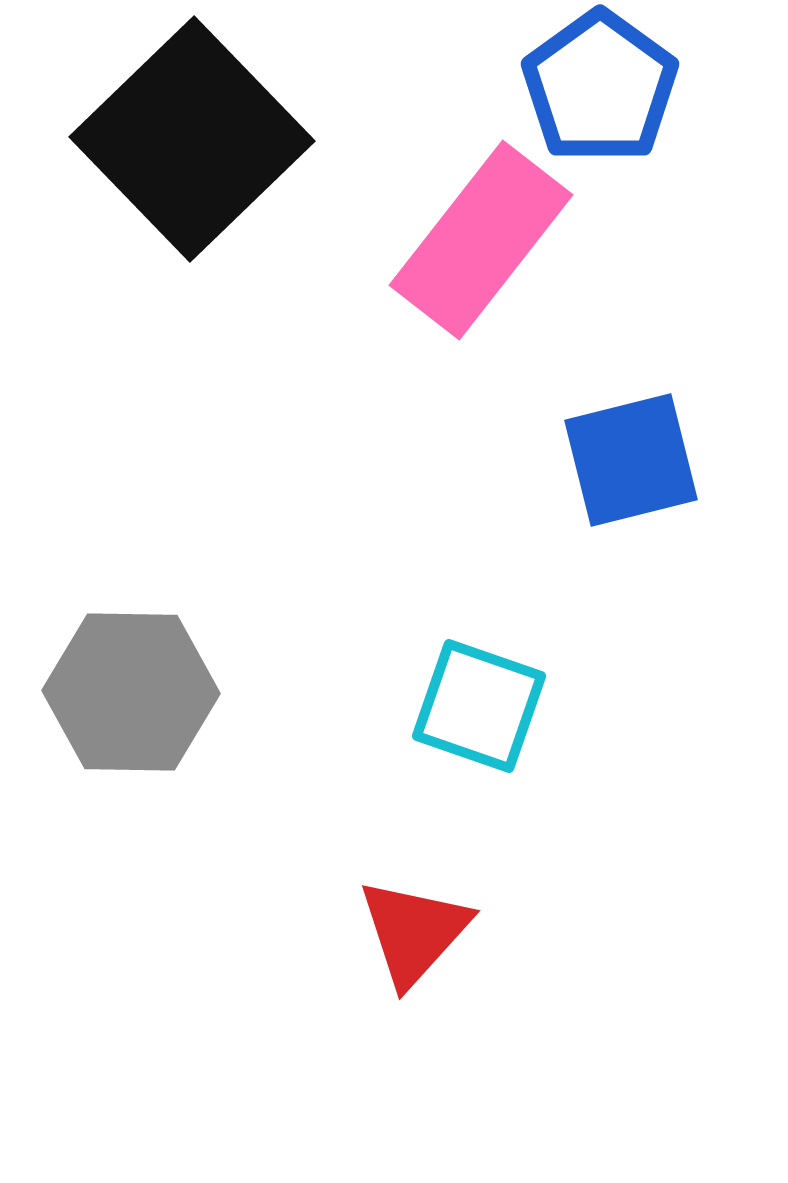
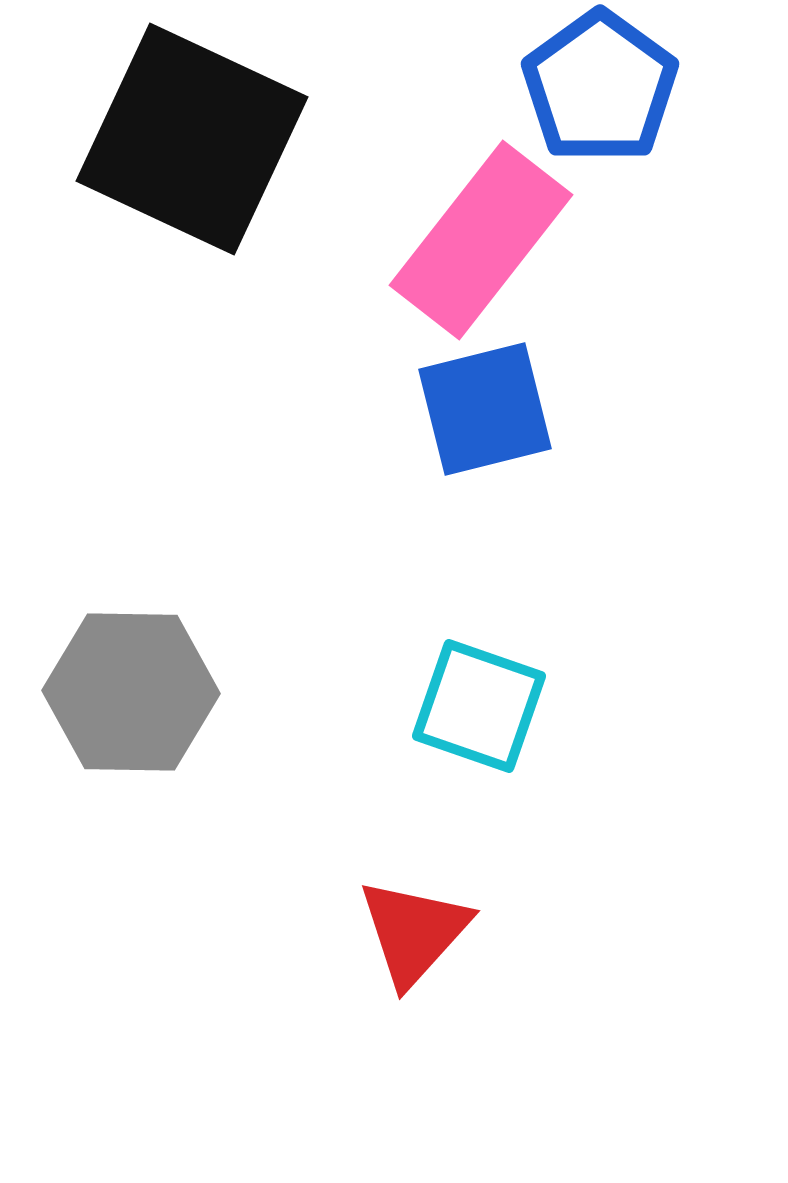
black square: rotated 21 degrees counterclockwise
blue square: moved 146 px left, 51 px up
